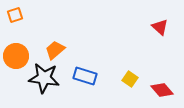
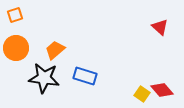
orange circle: moved 8 px up
yellow square: moved 12 px right, 15 px down
